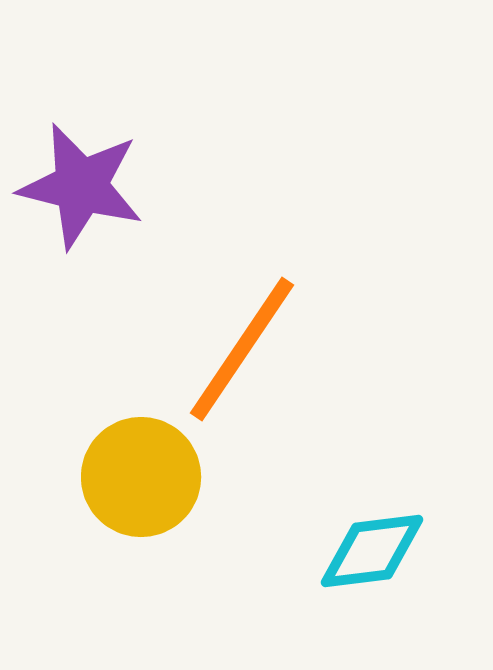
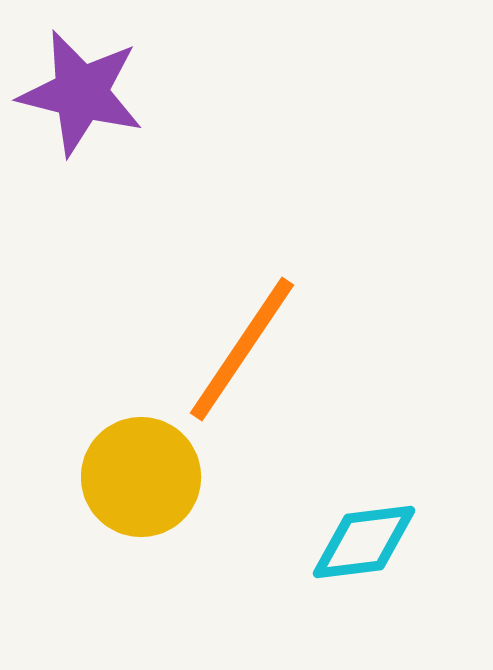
purple star: moved 93 px up
cyan diamond: moved 8 px left, 9 px up
